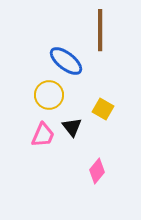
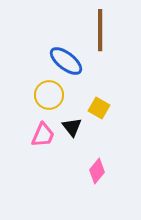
yellow square: moved 4 px left, 1 px up
